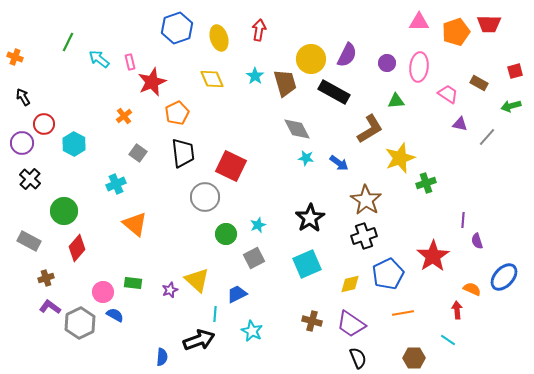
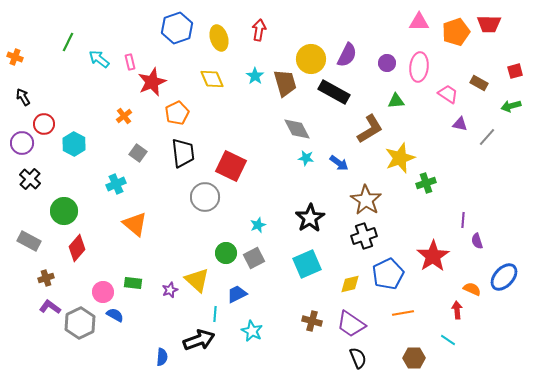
green circle at (226, 234): moved 19 px down
